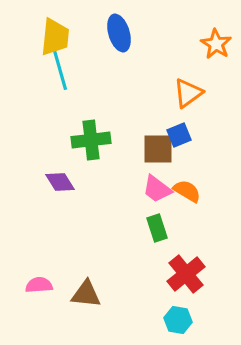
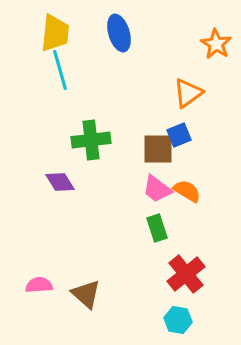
yellow trapezoid: moved 4 px up
brown triangle: rotated 36 degrees clockwise
